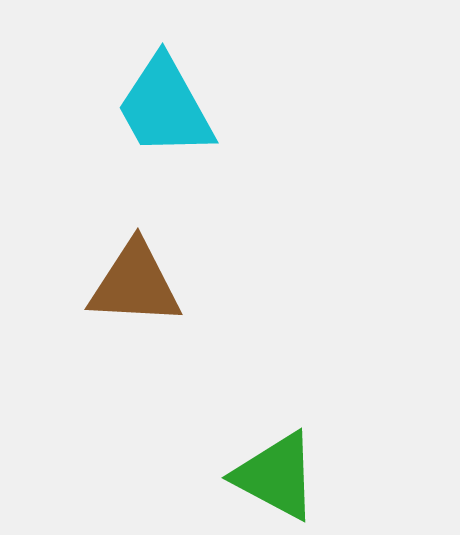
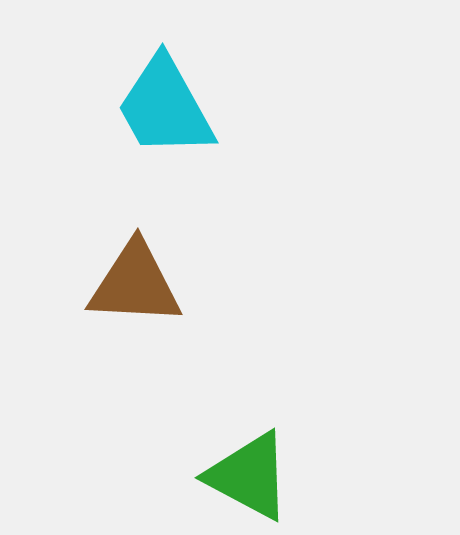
green triangle: moved 27 px left
